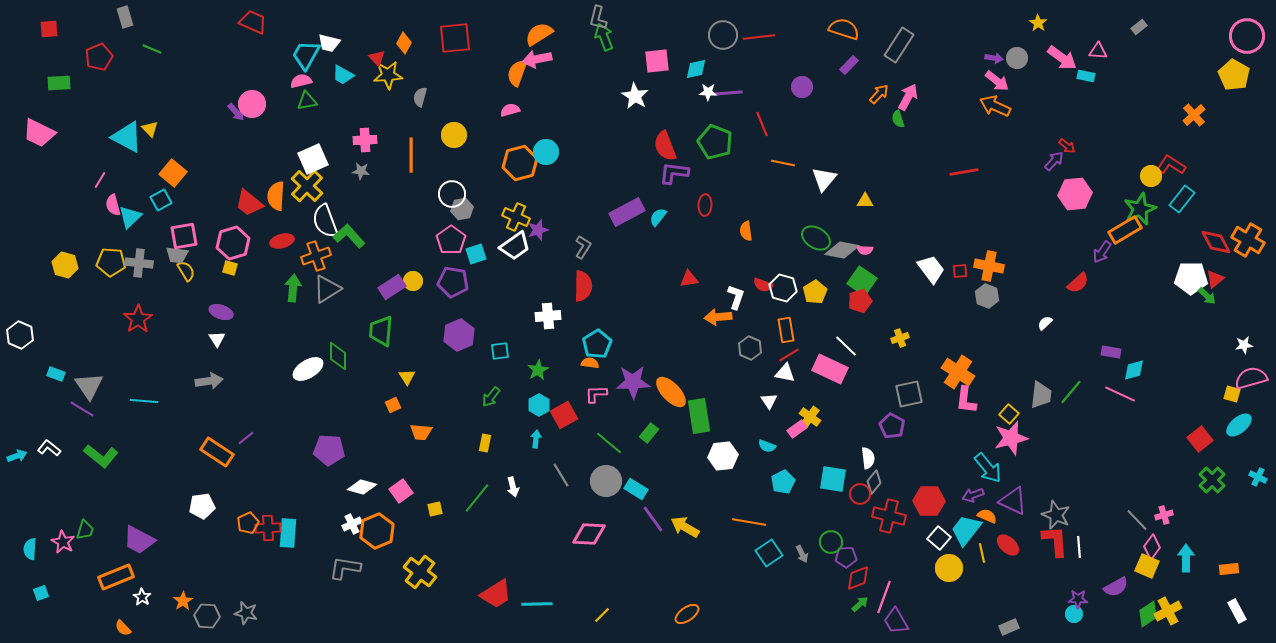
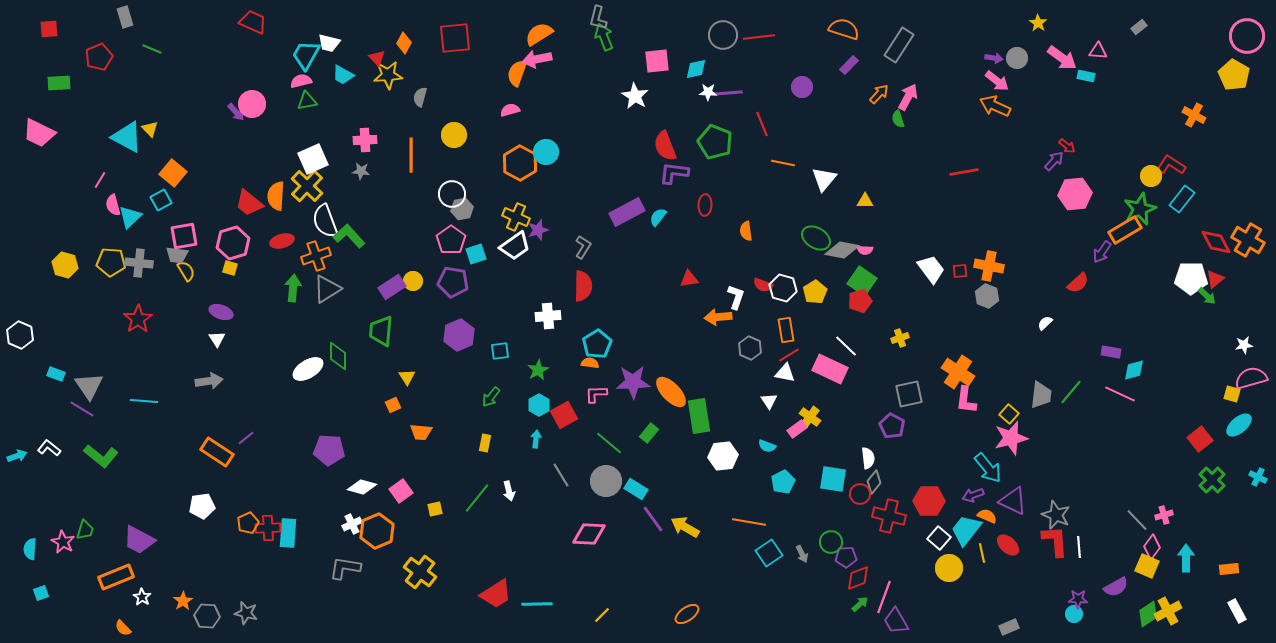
orange cross at (1194, 115): rotated 20 degrees counterclockwise
orange hexagon at (520, 163): rotated 16 degrees counterclockwise
white arrow at (513, 487): moved 4 px left, 4 px down
